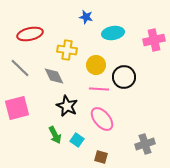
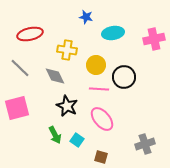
pink cross: moved 1 px up
gray diamond: moved 1 px right
